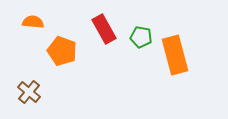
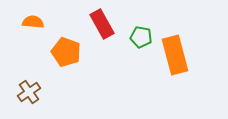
red rectangle: moved 2 px left, 5 px up
orange pentagon: moved 4 px right, 1 px down
brown cross: rotated 15 degrees clockwise
